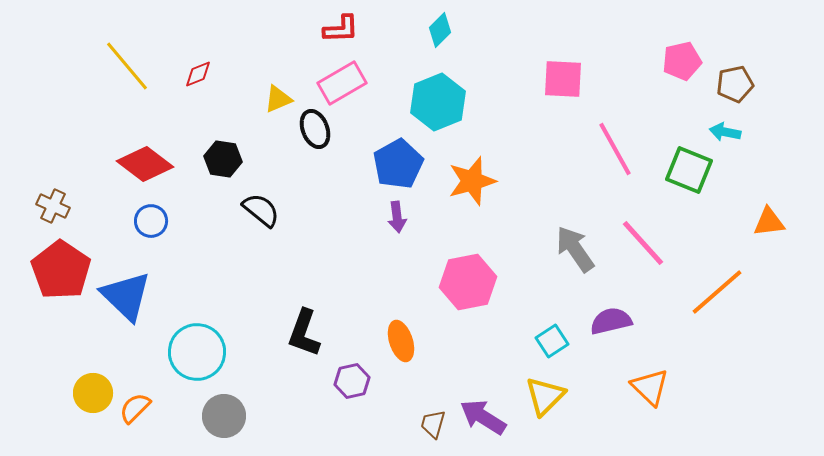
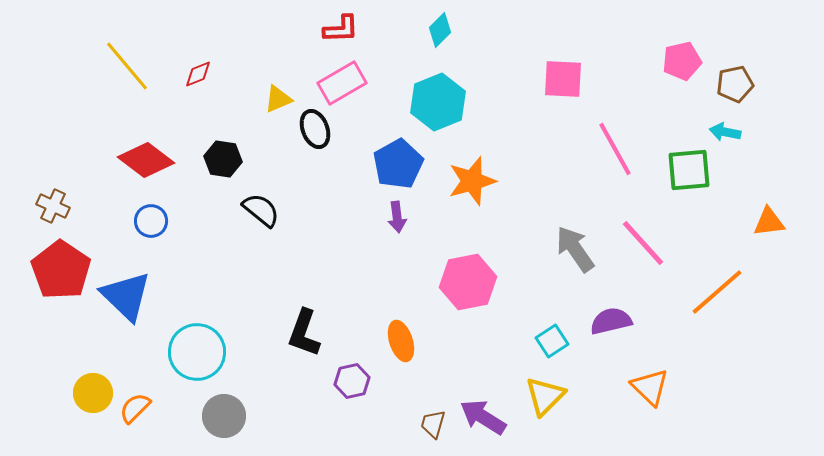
red diamond at (145, 164): moved 1 px right, 4 px up
green square at (689, 170): rotated 27 degrees counterclockwise
